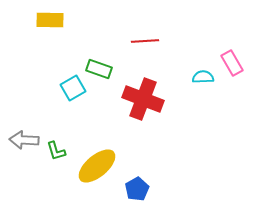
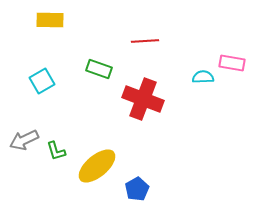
pink rectangle: rotated 50 degrees counterclockwise
cyan square: moved 31 px left, 7 px up
gray arrow: rotated 28 degrees counterclockwise
